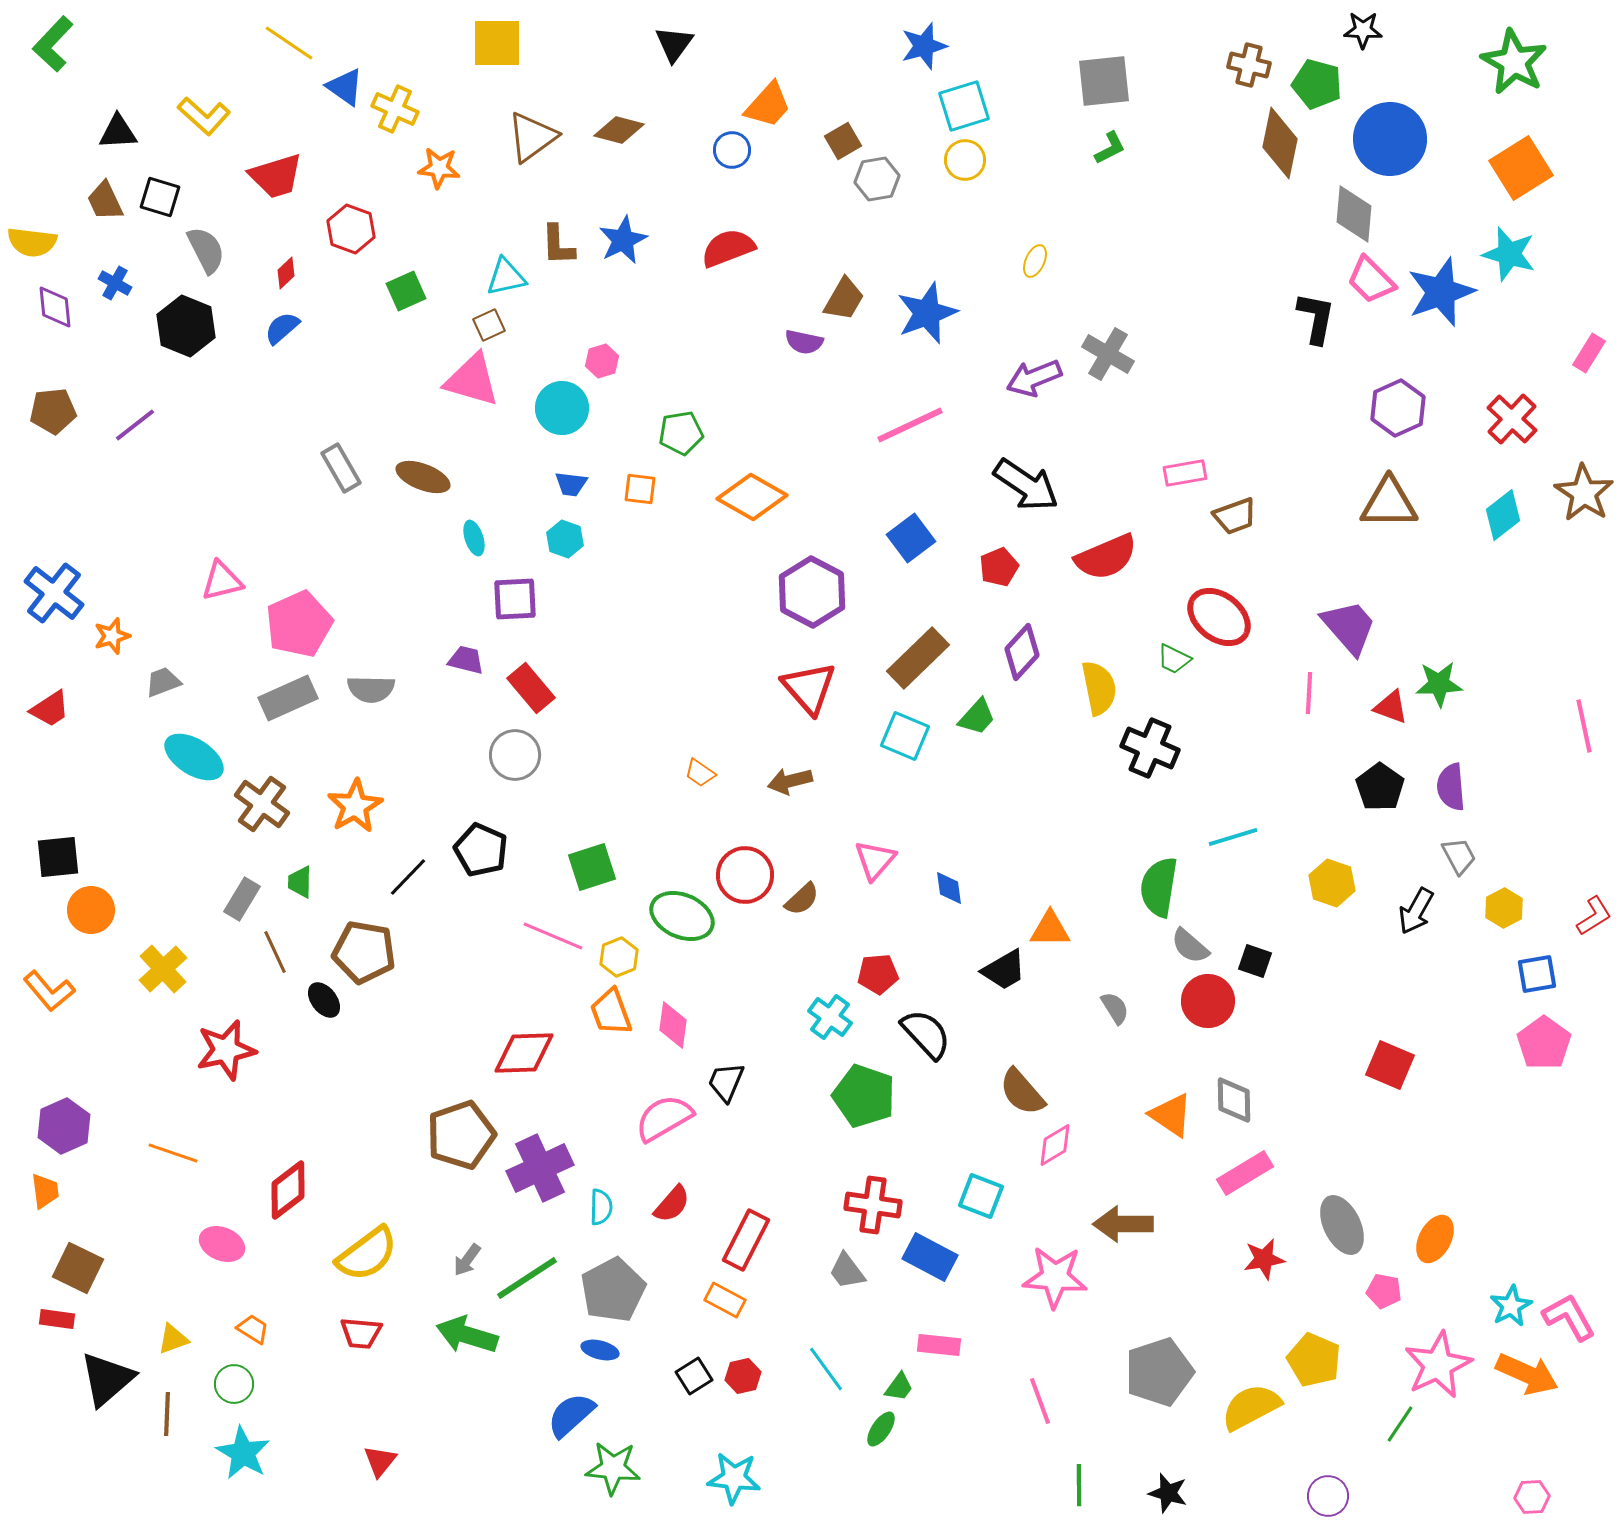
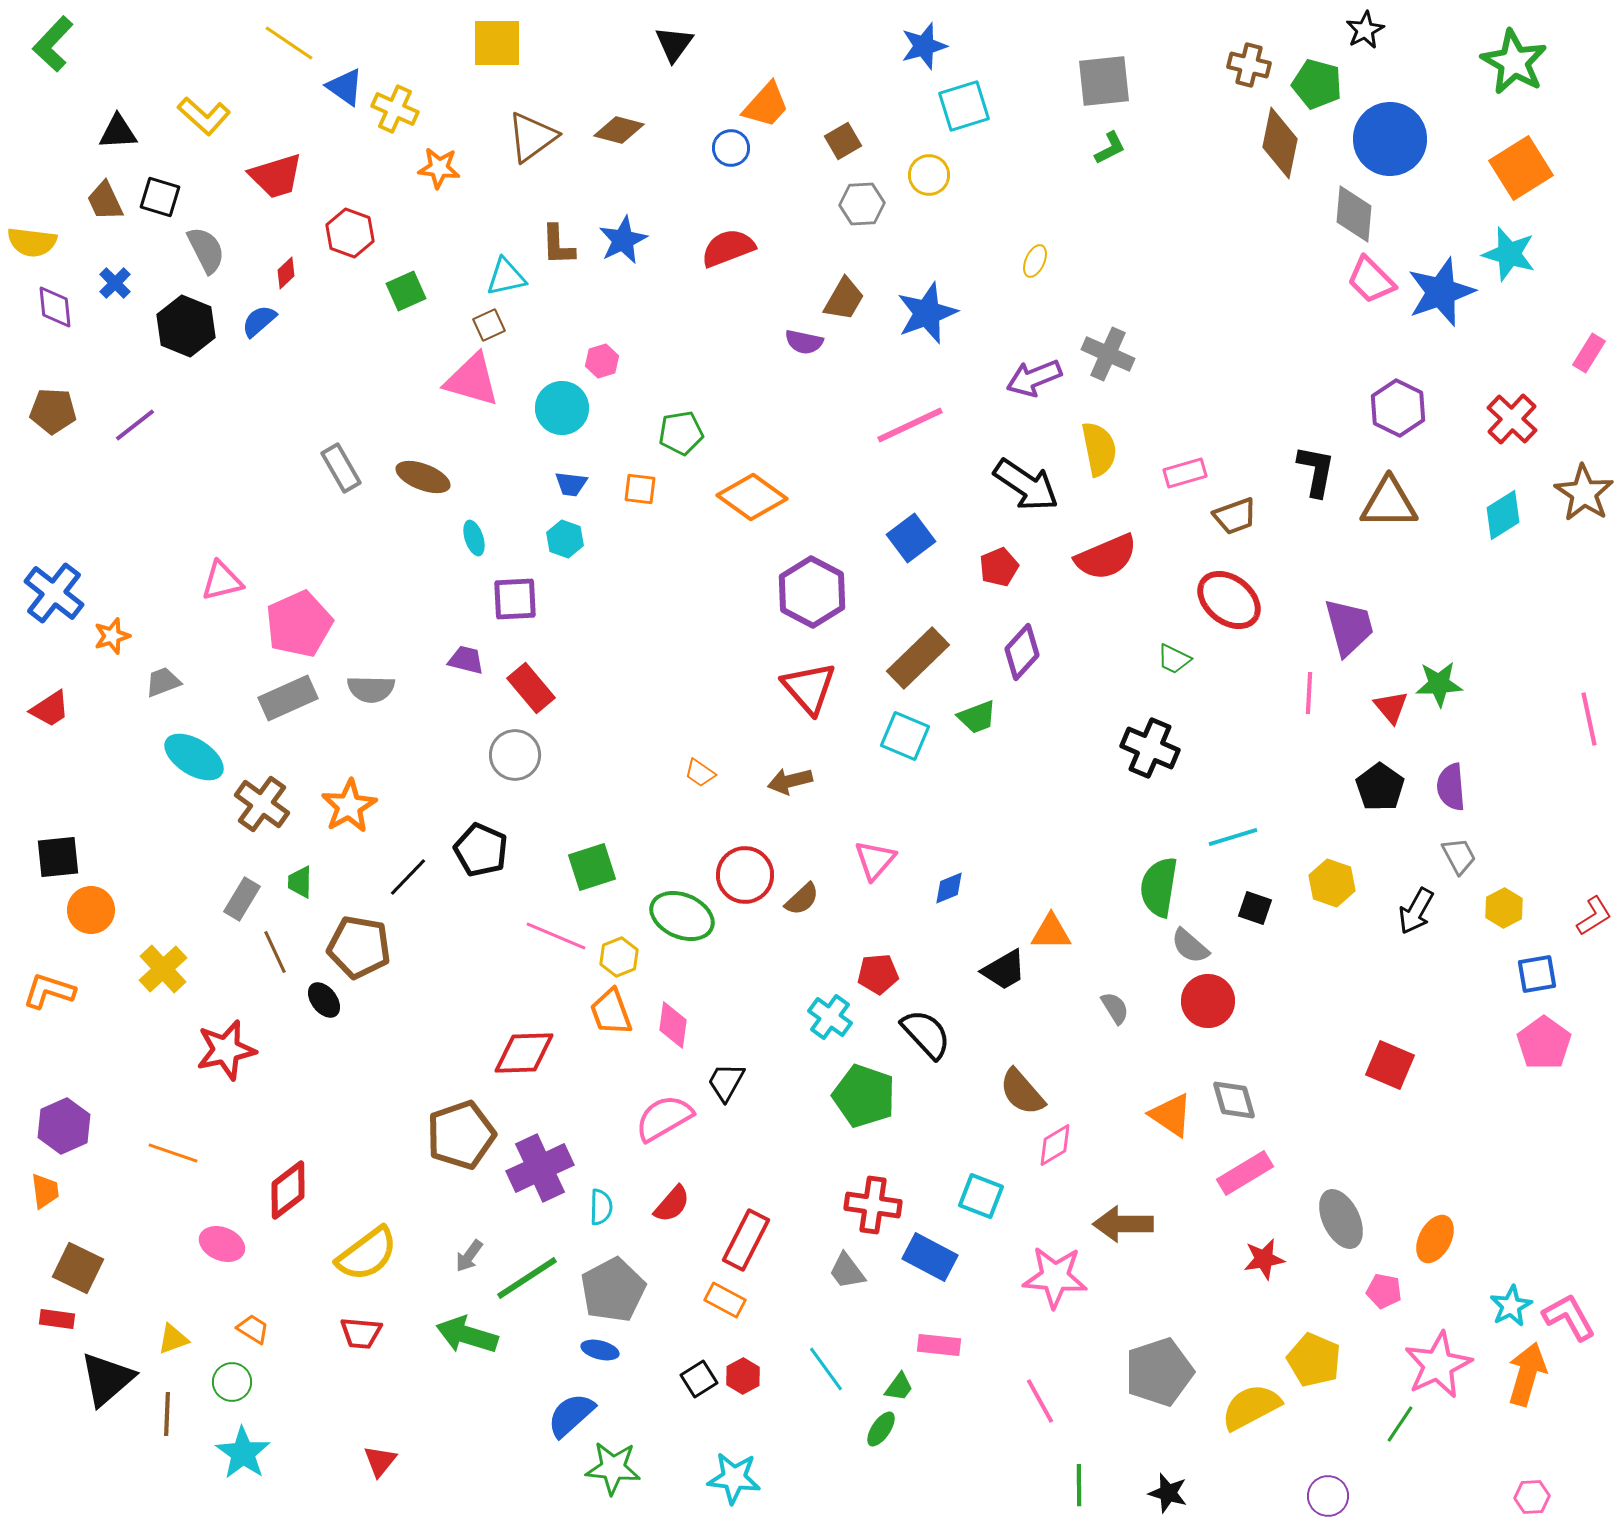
black star at (1363, 30): moved 2 px right; rotated 30 degrees counterclockwise
orange trapezoid at (768, 105): moved 2 px left
blue circle at (732, 150): moved 1 px left, 2 px up
yellow circle at (965, 160): moved 36 px left, 15 px down
gray hexagon at (877, 179): moved 15 px left, 25 px down; rotated 6 degrees clockwise
red hexagon at (351, 229): moved 1 px left, 4 px down
blue cross at (115, 283): rotated 16 degrees clockwise
black L-shape at (1316, 318): moved 153 px down
blue semicircle at (282, 328): moved 23 px left, 7 px up
gray cross at (1108, 354): rotated 6 degrees counterclockwise
purple hexagon at (1398, 408): rotated 10 degrees counterclockwise
brown pentagon at (53, 411): rotated 9 degrees clockwise
pink rectangle at (1185, 473): rotated 6 degrees counterclockwise
orange diamond at (752, 497): rotated 6 degrees clockwise
cyan diamond at (1503, 515): rotated 6 degrees clockwise
red ellipse at (1219, 617): moved 10 px right, 17 px up
purple trapezoid at (1349, 627): rotated 26 degrees clockwise
yellow semicircle at (1099, 688): moved 239 px up
red triangle at (1391, 707): rotated 30 degrees clockwise
green trapezoid at (977, 717): rotated 27 degrees clockwise
pink line at (1584, 726): moved 5 px right, 7 px up
orange star at (355, 806): moved 6 px left
blue diamond at (949, 888): rotated 75 degrees clockwise
orange triangle at (1050, 929): moved 1 px right, 3 px down
pink line at (553, 936): moved 3 px right
brown pentagon at (364, 952): moved 5 px left, 5 px up
black square at (1255, 961): moved 53 px up
orange L-shape at (49, 991): rotated 148 degrees clockwise
black trapezoid at (726, 1082): rotated 6 degrees clockwise
gray diamond at (1234, 1100): rotated 15 degrees counterclockwise
gray ellipse at (1342, 1225): moved 1 px left, 6 px up
gray arrow at (467, 1260): moved 2 px right, 4 px up
orange arrow at (1527, 1374): rotated 98 degrees counterclockwise
black square at (694, 1376): moved 5 px right, 3 px down
red hexagon at (743, 1376): rotated 16 degrees counterclockwise
green circle at (234, 1384): moved 2 px left, 2 px up
pink line at (1040, 1401): rotated 9 degrees counterclockwise
cyan star at (243, 1453): rotated 4 degrees clockwise
